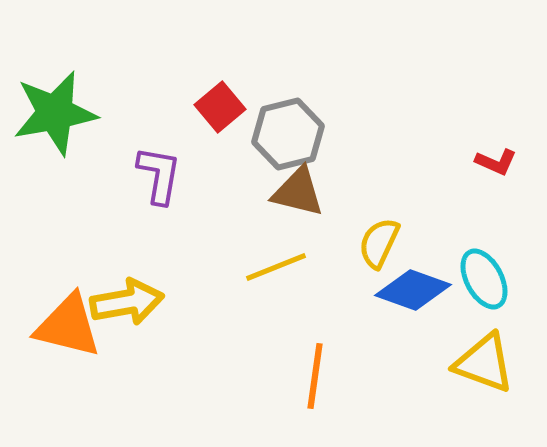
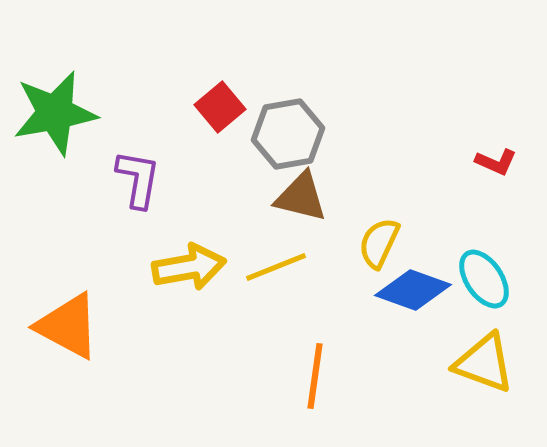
gray hexagon: rotated 4 degrees clockwise
purple L-shape: moved 21 px left, 4 px down
brown triangle: moved 3 px right, 5 px down
cyan ellipse: rotated 6 degrees counterclockwise
yellow arrow: moved 62 px right, 35 px up
orange triangle: rotated 14 degrees clockwise
